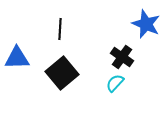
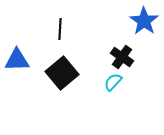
blue star: moved 2 px left, 3 px up; rotated 12 degrees clockwise
blue triangle: moved 2 px down
cyan semicircle: moved 2 px left, 1 px up
